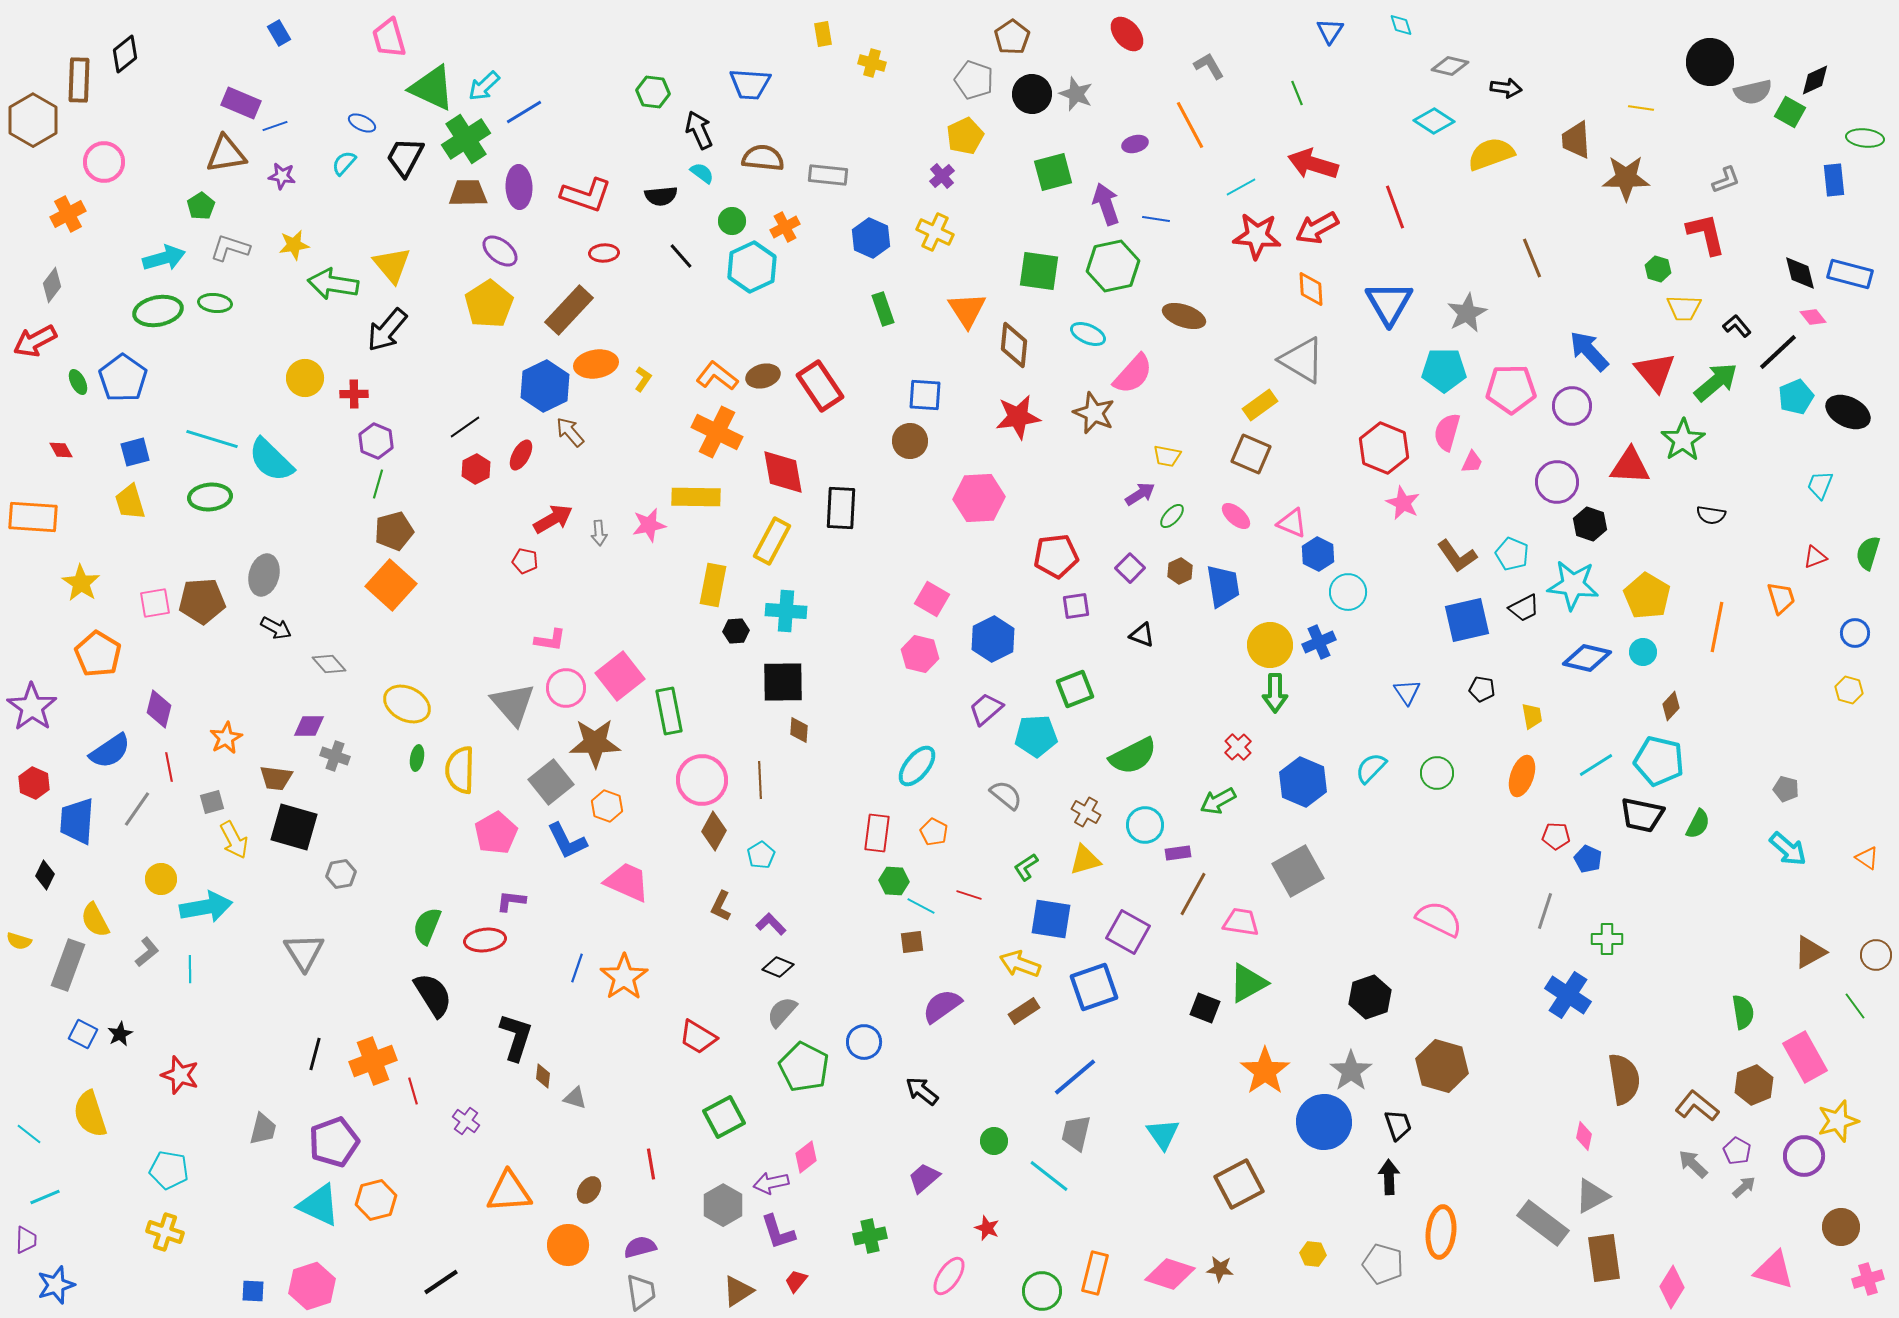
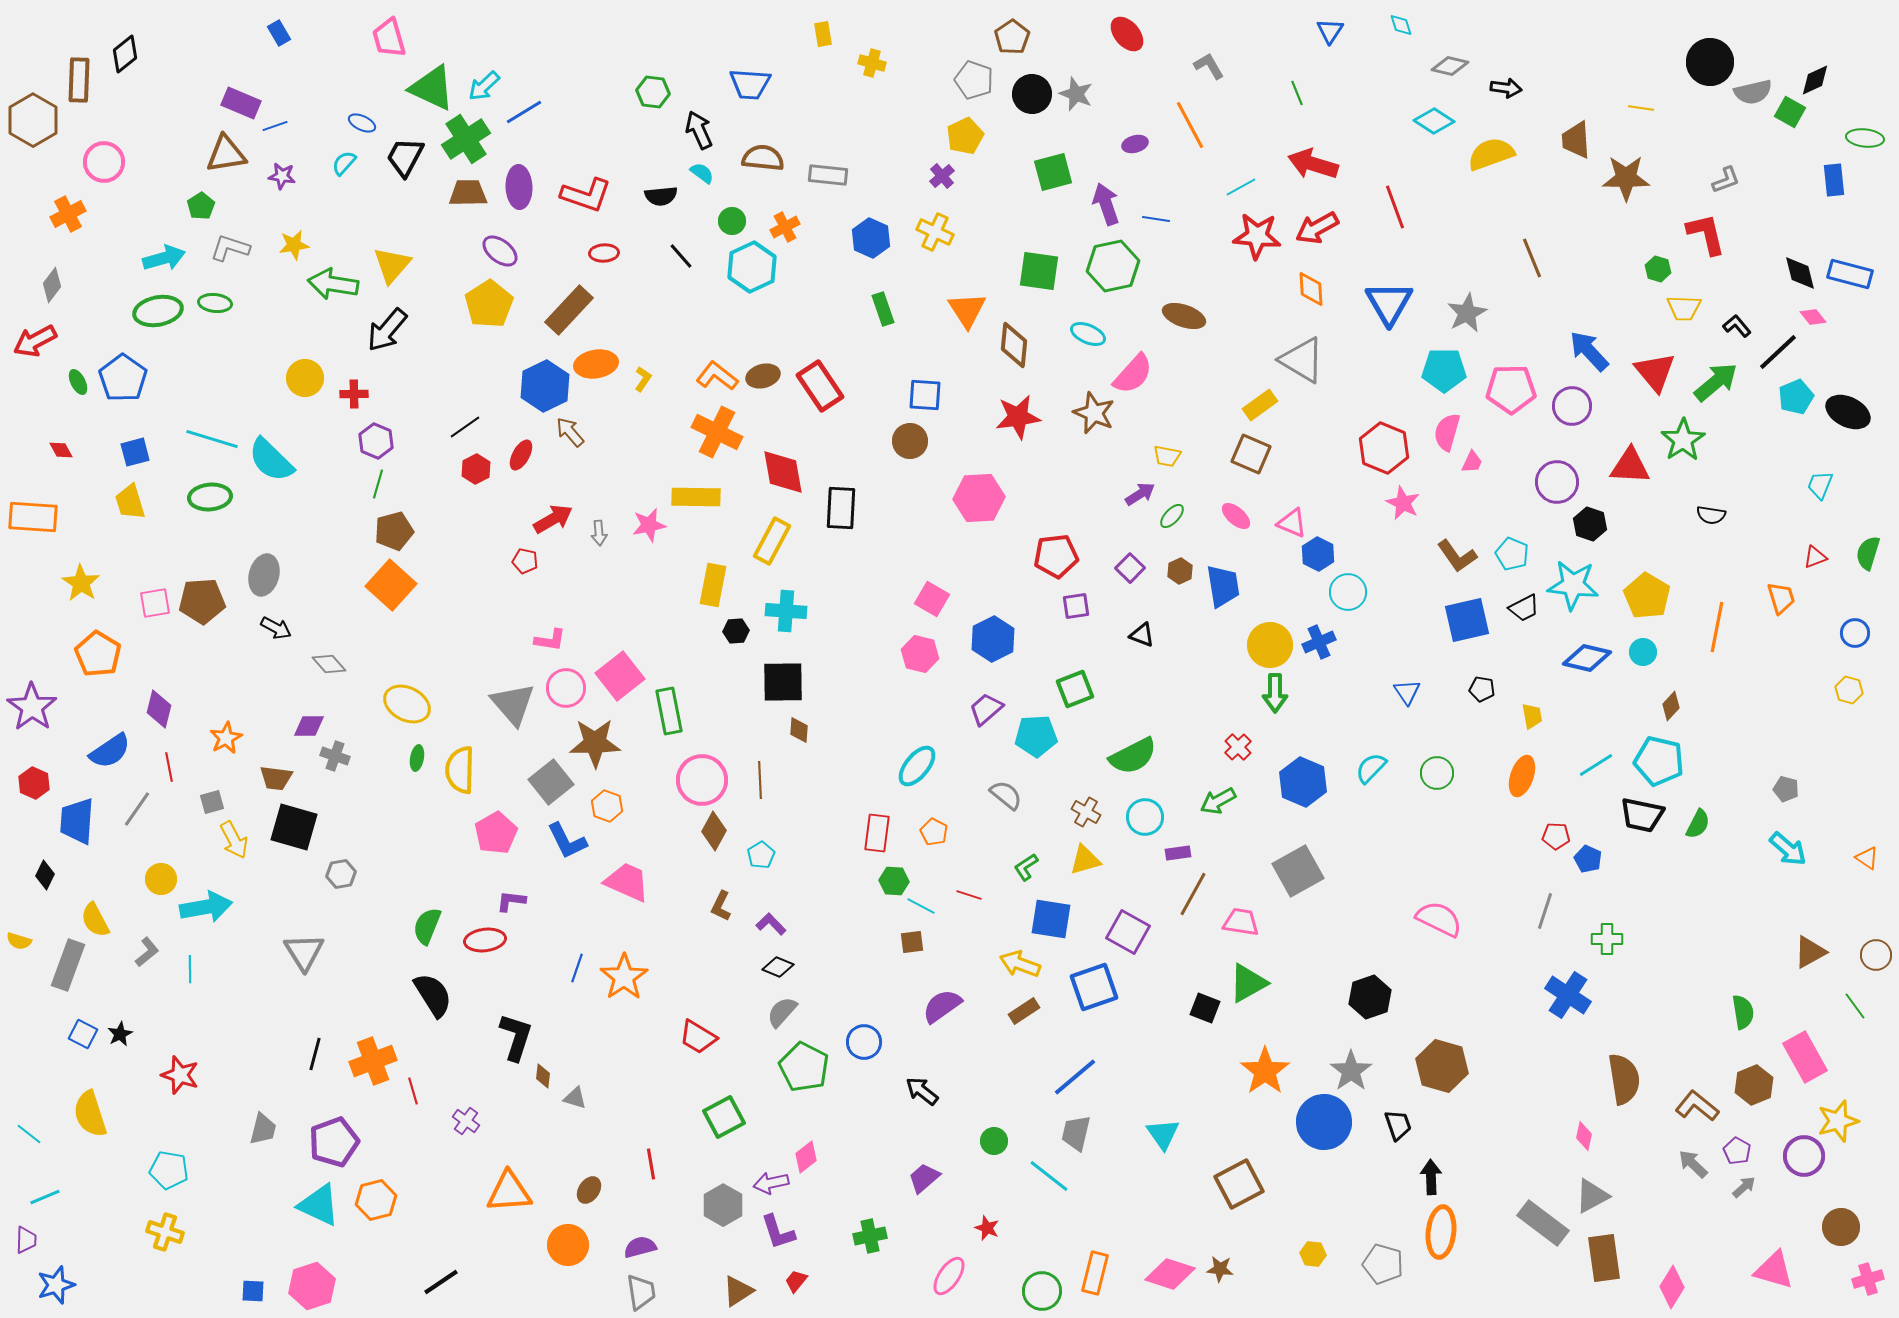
yellow triangle at (392, 265): rotated 21 degrees clockwise
cyan circle at (1145, 825): moved 8 px up
black arrow at (1389, 1177): moved 42 px right
